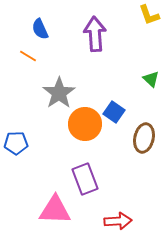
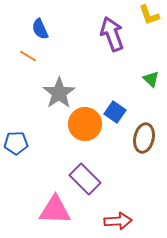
purple arrow: moved 17 px right; rotated 16 degrees counterclockwise
blue square: moved 1 px right
purple rectangle: rotated 24 degrees counterclockwise
